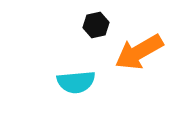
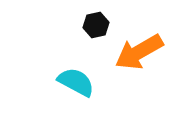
cyan semicircle: rotated 147 degrees counterclockwise
